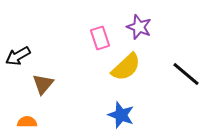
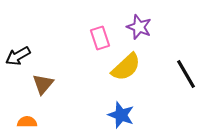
black line: rotated 20 degrees clockwise
